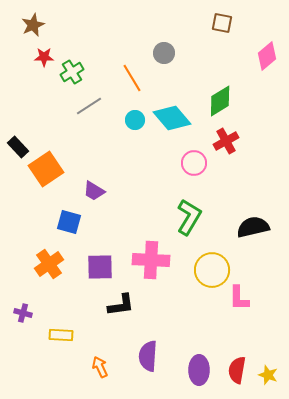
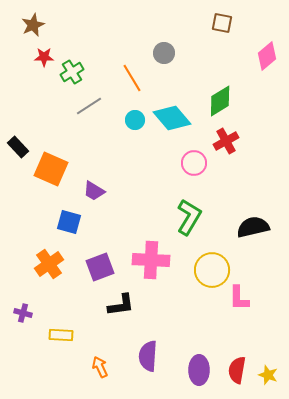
orange square: moved 5 px right; rotated 32 degrees counterclockwise
purple square: rotated 20 degrees counterclockwise
